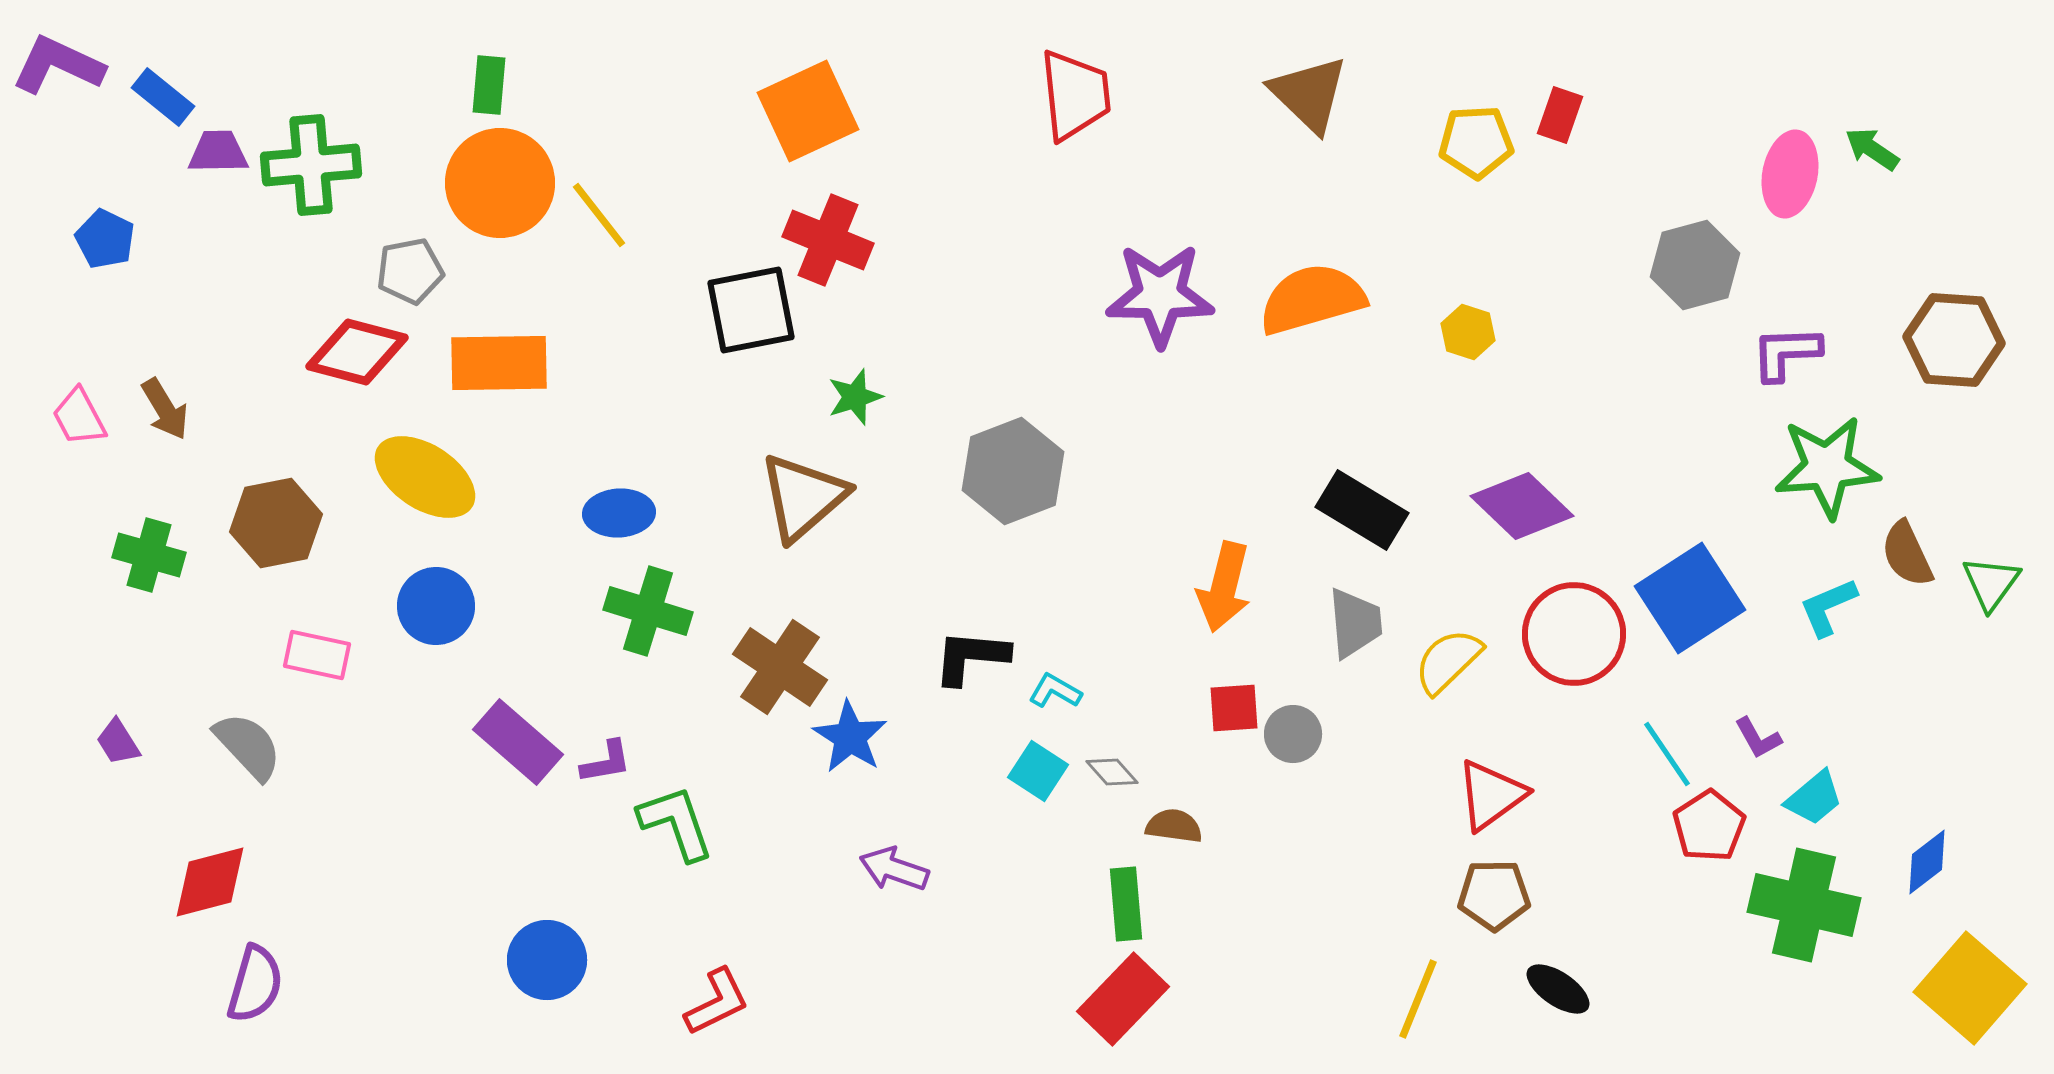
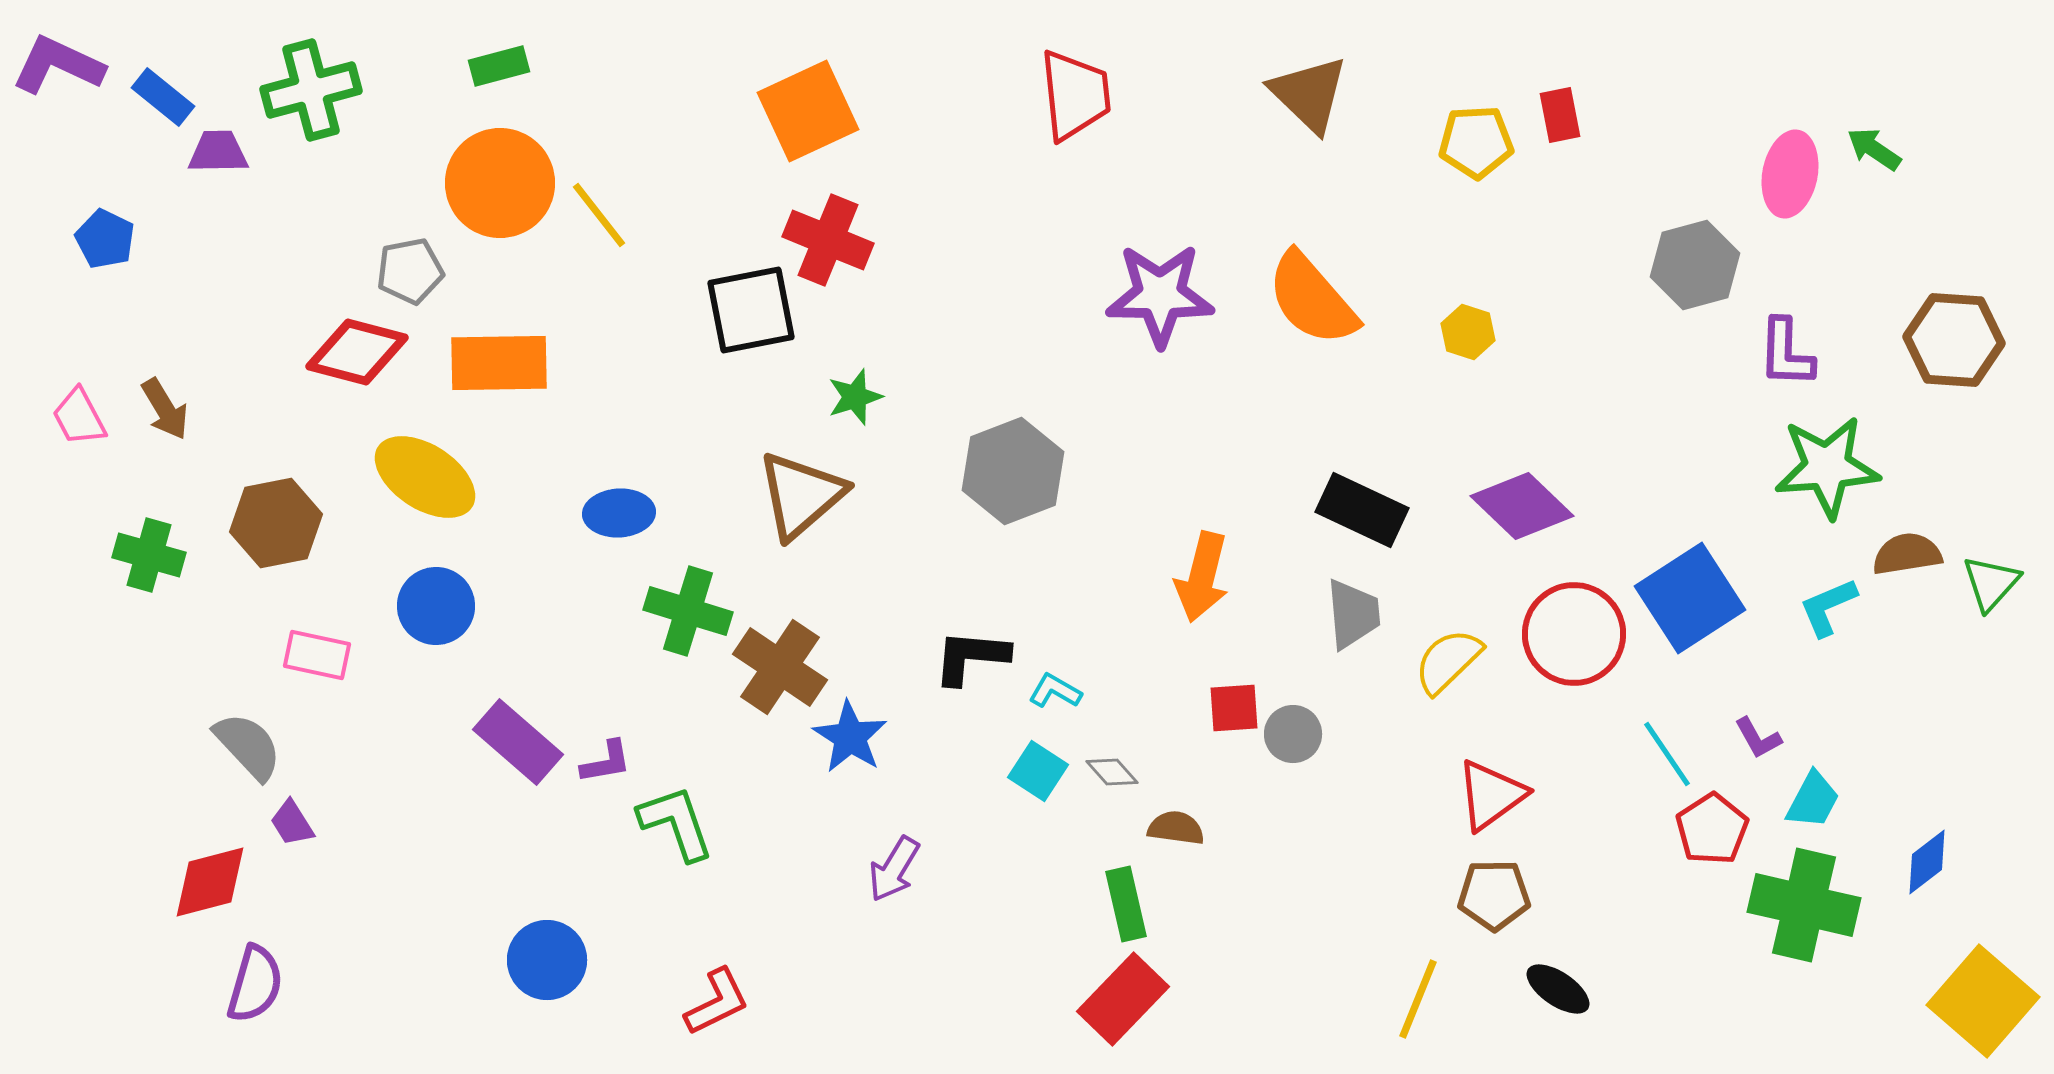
green rectangle at (489, 85): moved 10 px right, 19 px up; rotated 70 degrees clockwise
red rectangle at (1560, 115): rotated 30 degrees counterclockwise
green arrow at (1872, 149): moved 2 px right
green cross at (311, 165): moved 75 px up; rotated 10 degrees counterclockwise
orange semicircle at (1312, 299): rotated 115 degrees counterclockwise
purple L-shape at (1786, 353): rotated 86 degrees counterclockwise
brown triangle at (803, 497): moved 2 px left, 2 px up
black rectangle at (1362, 510): rotated 6 degrees counterclockwise
brown semicircle at (1907, 554): rotated 106 degrees clockwise
green triangle at (1991, 583): rotated 6 degrees clockwise
orange arrow at (1224, 587): moved 22 px left, 10 px up
green cross at (648, 611): moved 40 px right
gray trapezoid at (1355, 623): moved 2 px left, 9 px up
purple trapezoid at (118, 742): moved 174 px right, 81 px down
cyan trapezoid at (1814, 798): moved 1 px left, 2 px down; rotated 22 degrees counterclockwise
brown semicircle at (1174, 826): moved 2 px right, 2 px down
red pentagon at (1709, 826): moved 3 px right, 3 px down
purple arrow at (894, 869): rotated 78 degrees counterclockwise
green rectangle at (1126, 904): rotated 8 degrees counterclockwise
yellow square at (1970, 988): moved 13 px right, 13 px down
